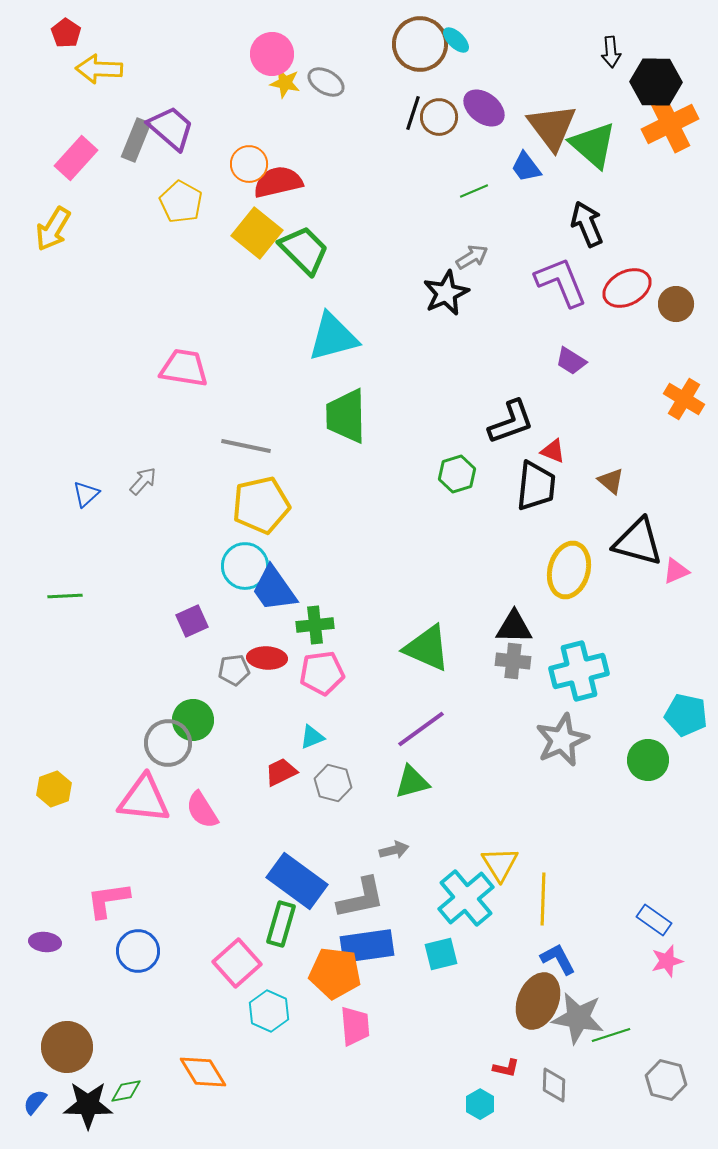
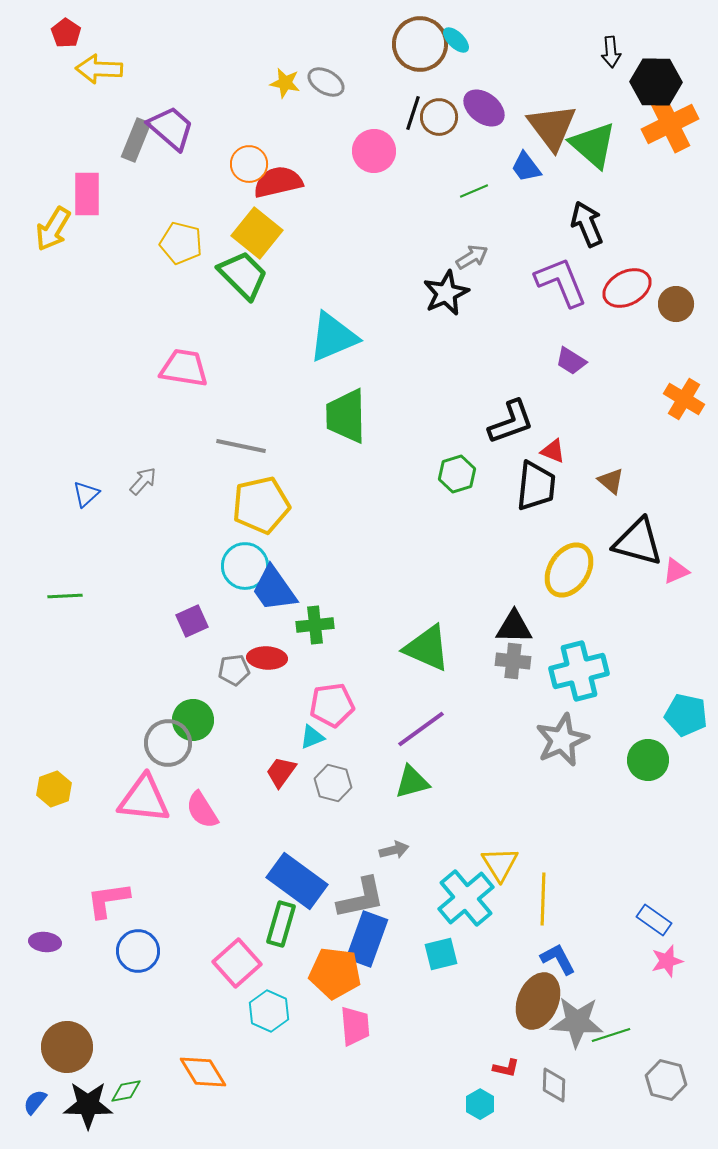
pink circle at (272, 54): moved 102 px right, 97 px down
pink rectangle at (76, 158): moved 11 px right, 36 px down; rotated 42 degrees counterclockwise
yellow pentagon at (181, 202): moved 41 px down; rotated 15 degrees counterclockwise
green trapezoid at (304, 250): moved 61 px left, 25 px down
cyan triangle at (333, 337): rotated 8 degrees counterclockwise
gray line at (246, 446): moved 5 px left
yellow ellipse at (569, 570): rotated 18 degrees clockwise
pink pentagon at (322, 673): moved 10 px right, 32 px down
red trapezoid at (281, 772): rotated 28 degrees counterclockwise
blue rectangle at (367, 946): moved 7 px up; rotated 62 degrees counterclockwise
gray star at (578, 1018): moved 1 px left, 4 px down; rotated 6 degrees counterclockwise
